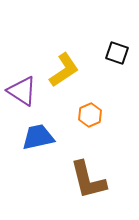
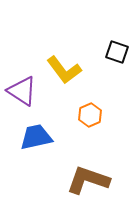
black square: moved 1 px up
yellow L-shape: rotated 87 degrees clockwise
blue trapezoid: moved 2 px left
brown L-shape: rotated 123 degrees clockwise
